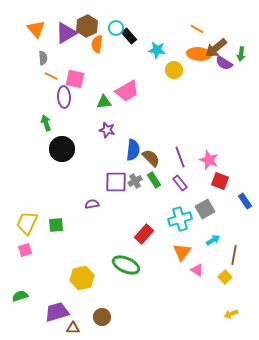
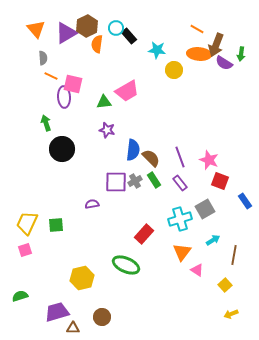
brown arrow at (216, 48): moved 3 px up; rotated 30 degrees counterclockwise
pink square at (75, 79): moved 2 px left, 5 px down
yellow square at (225, 277): moved 8 px down
